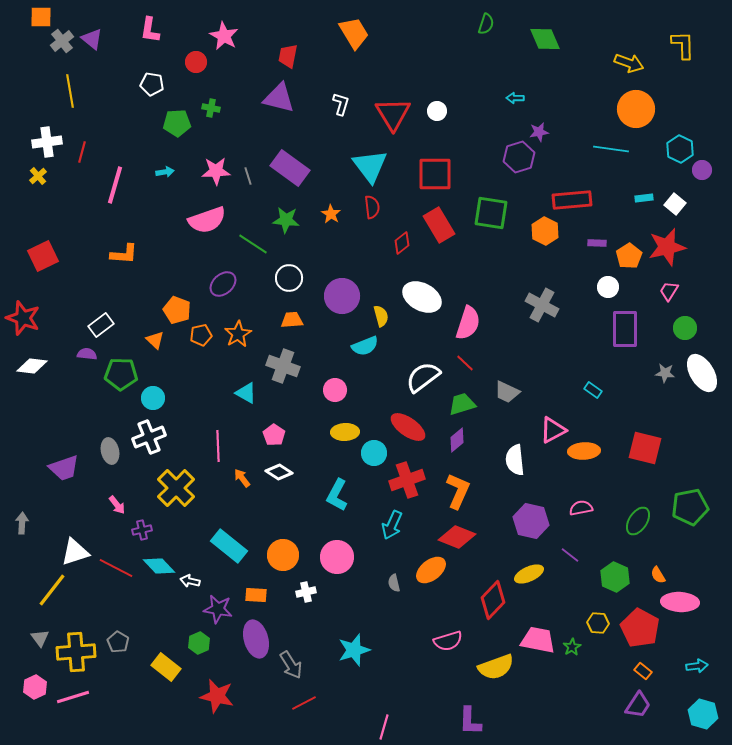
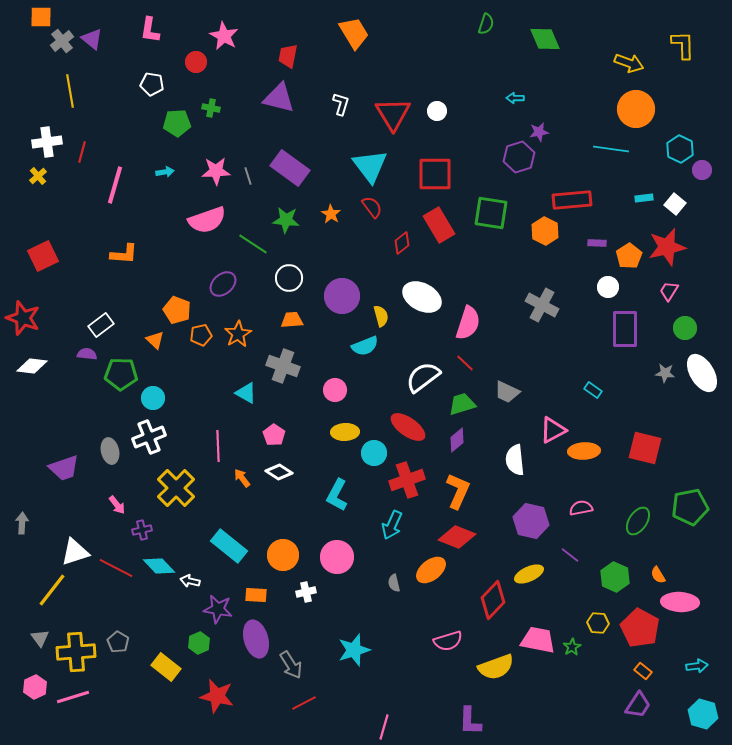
red semicircle at (372, 207): rotated 30 degrees counterclockwise
